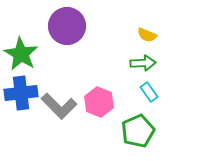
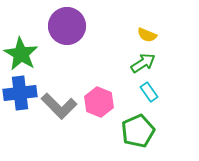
green arrow: rotated 30 degrees counterclockwise
blue cross: moved 1 px left
